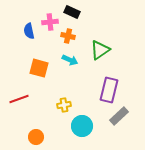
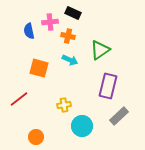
black rectangle: moved 1 px right, 1 px down
purple rectangle: moved 1 px left, 4 px up
red line: rotated 18 degrees counterclockwise
